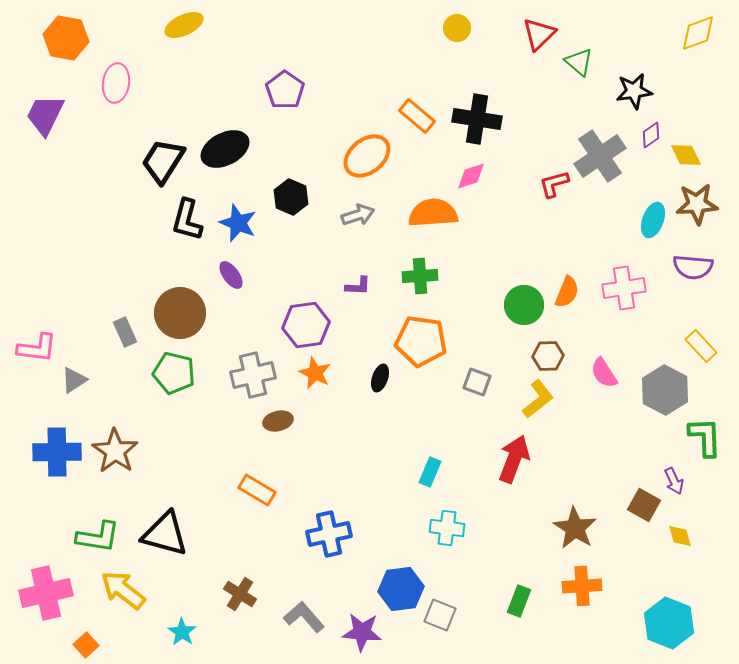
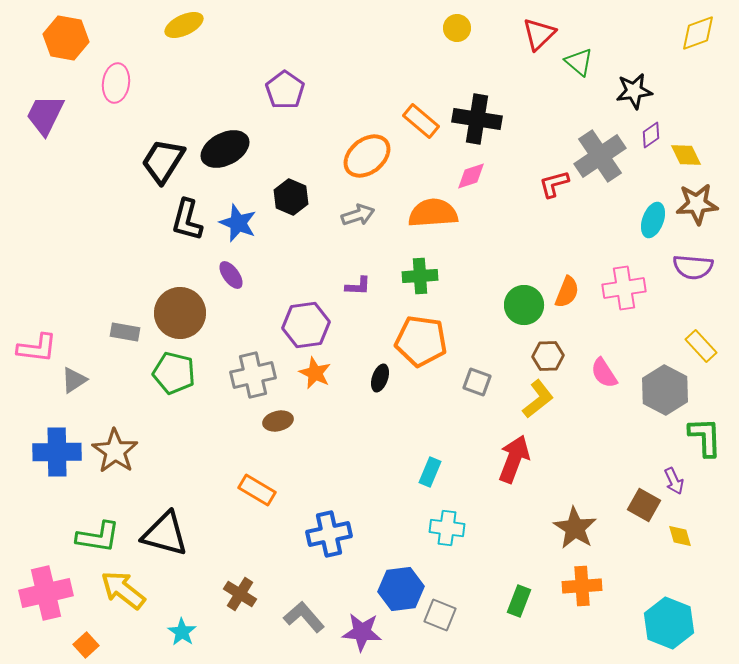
orange rectangle at (417, 116): moved 4 px right, 5 px down
gray rectangle at (125, 332): rotated 56 degrees counterclockwise
